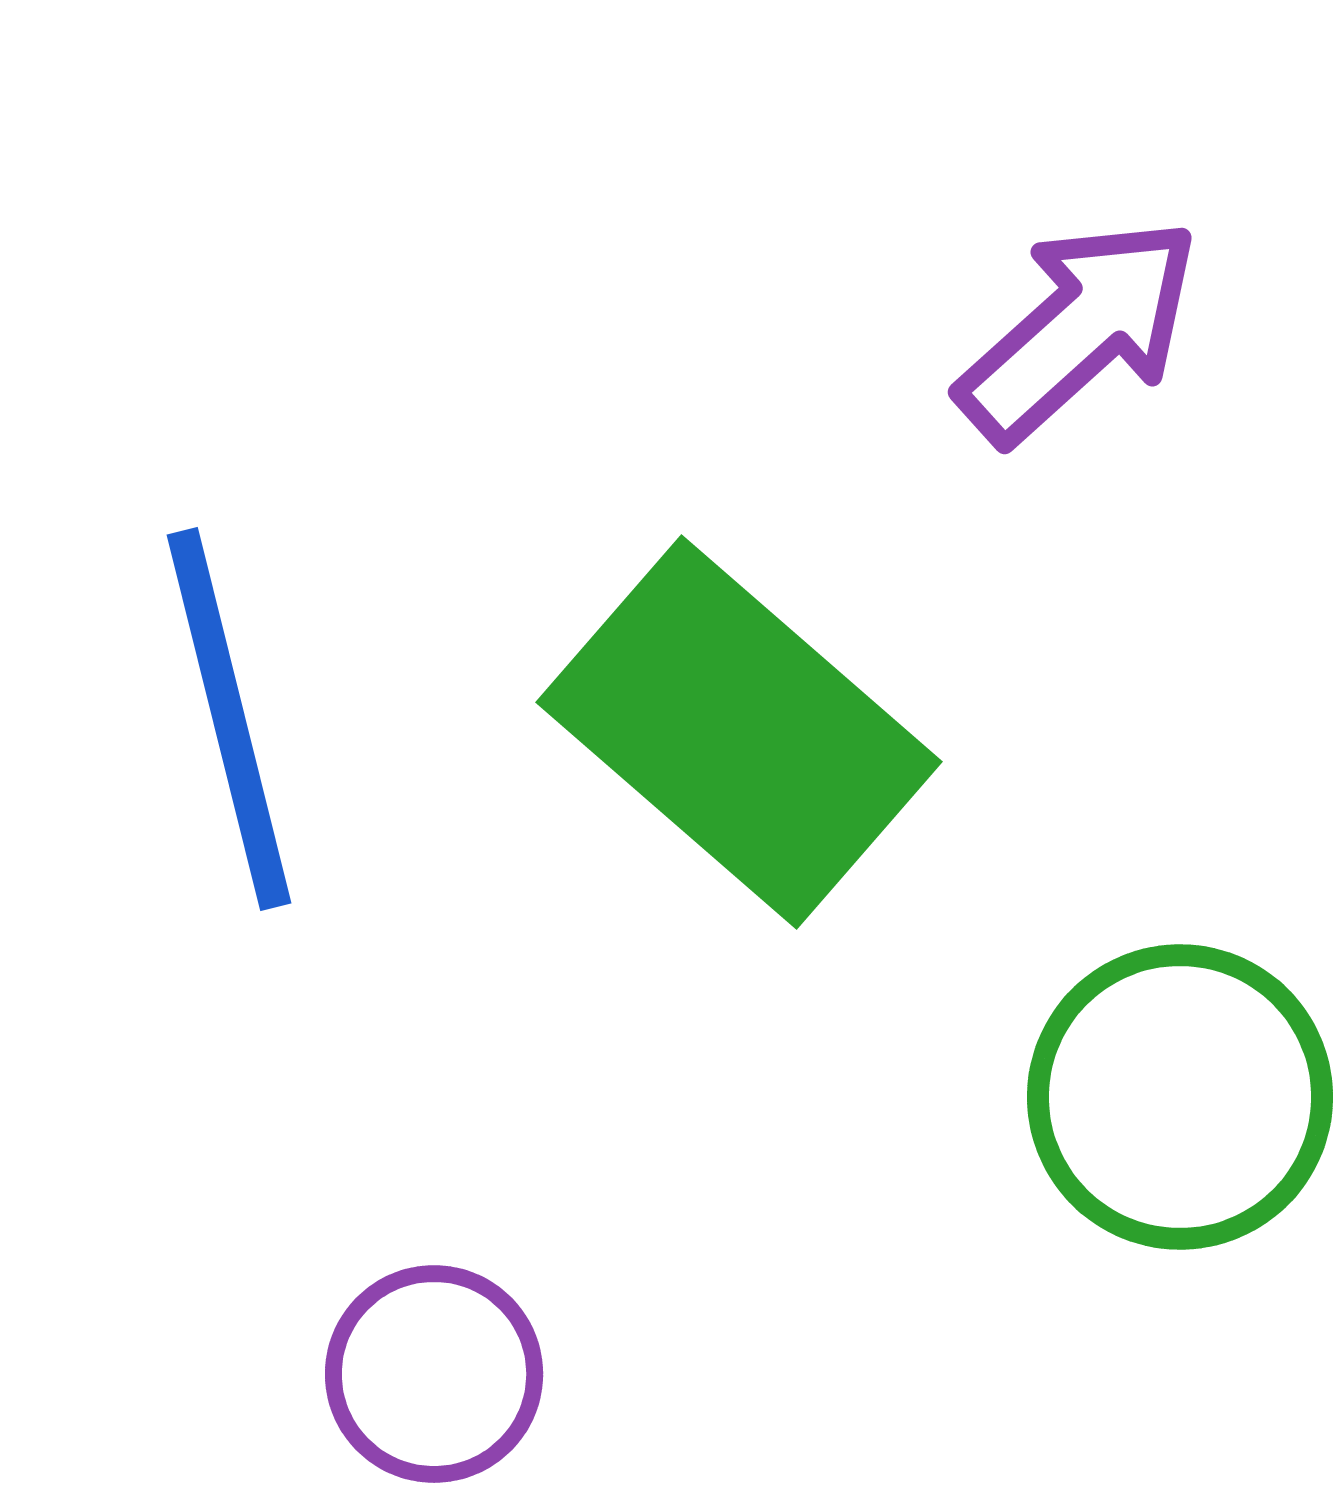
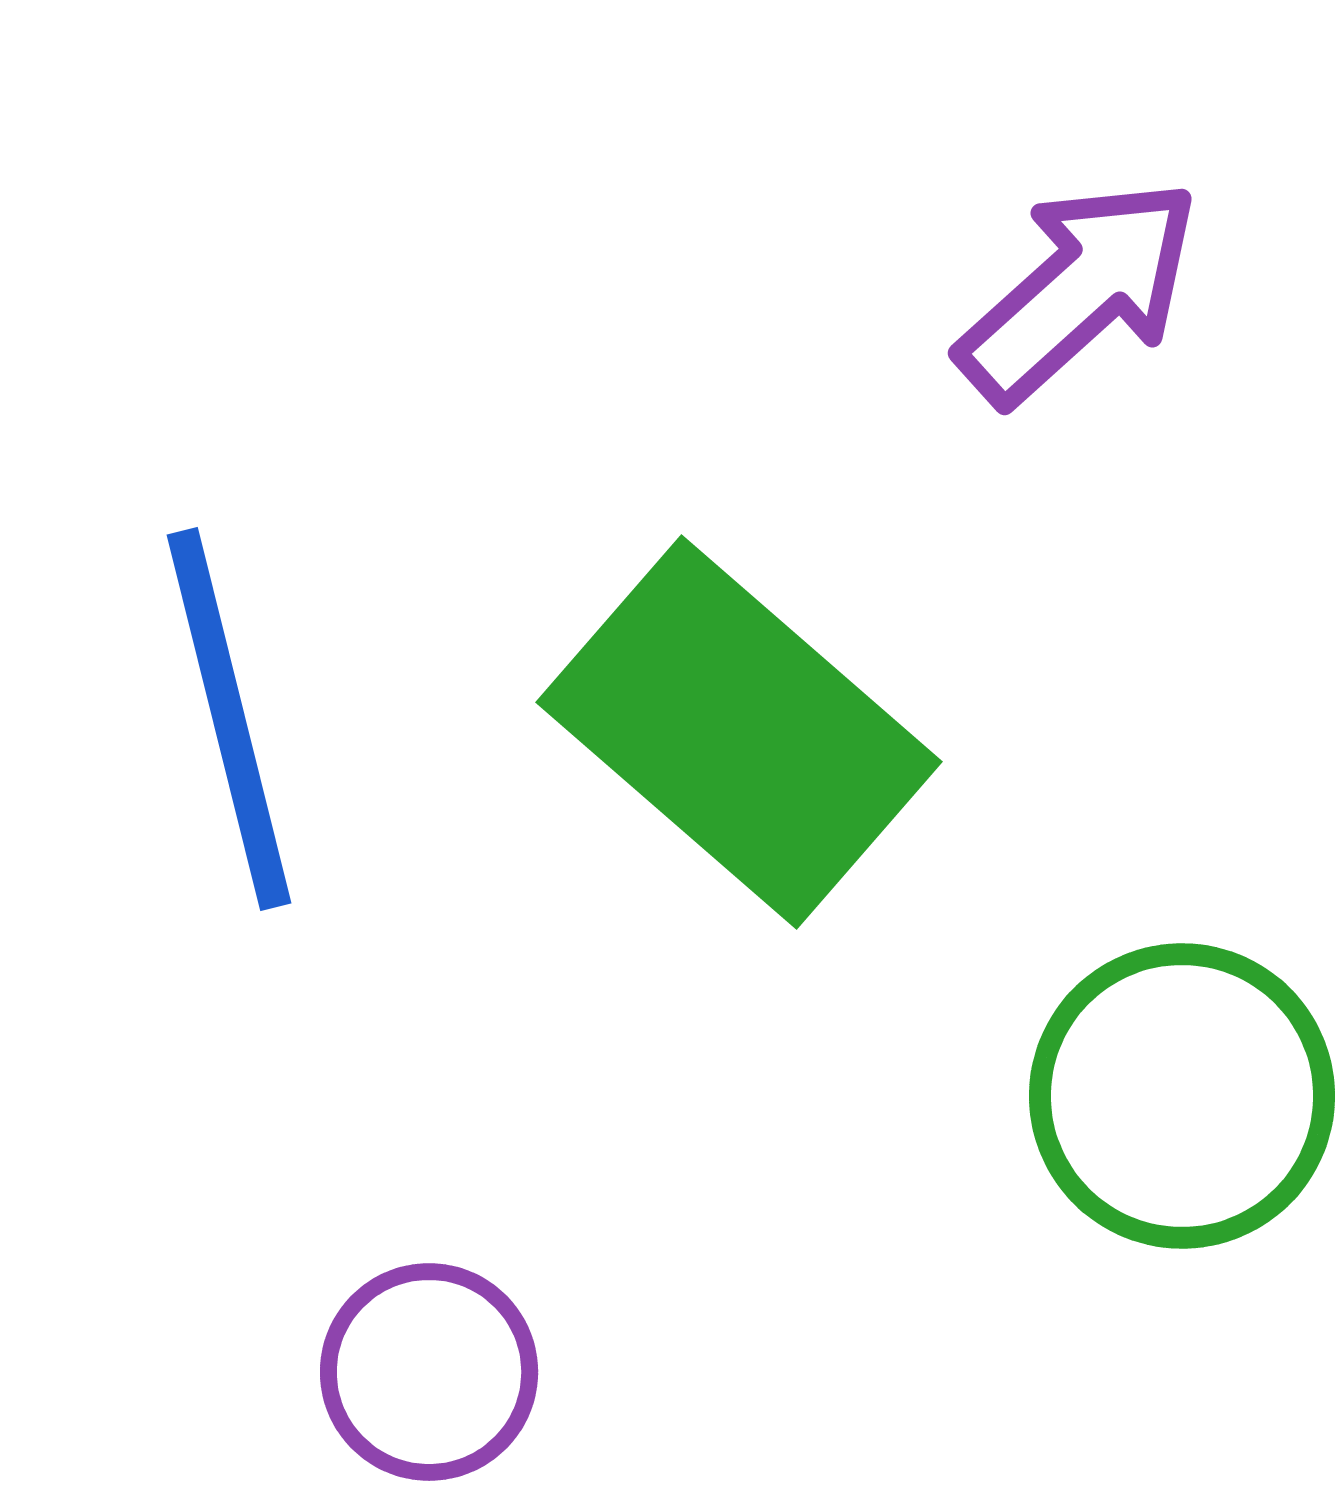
purple arrow: moved 39 px up
green circle: moved 2 px right, 1 px up
purple circle: moved 5 px left, 2 px up
